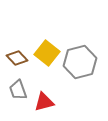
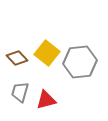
gray hexagon: rotated 8 degrees clockwise
gray trapezoid: moved 2 px right, 2 px down; rotated 35 degrees clockwise
red triangle: moved 2 px right, 2 px up
